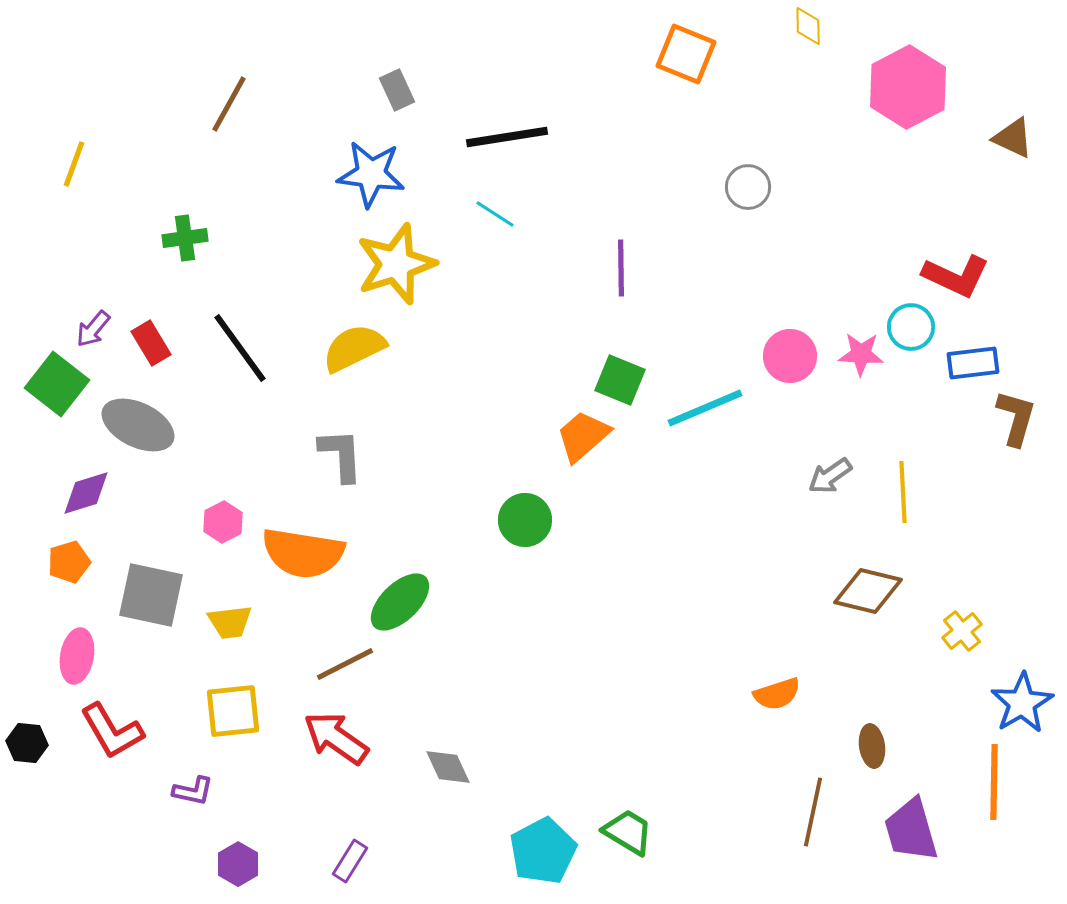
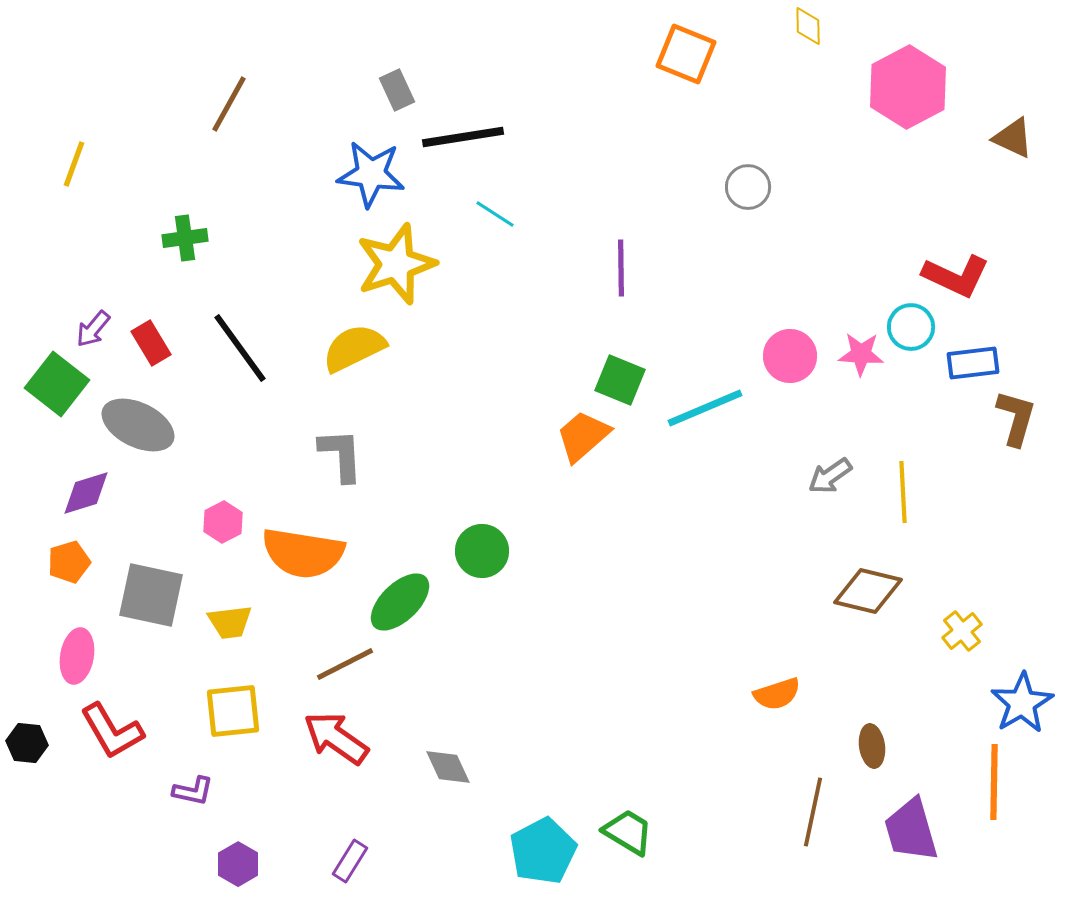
black line at (507, 137): moved 44 px left
green circle at (525, 520): moved 43 px left, 31 px down
